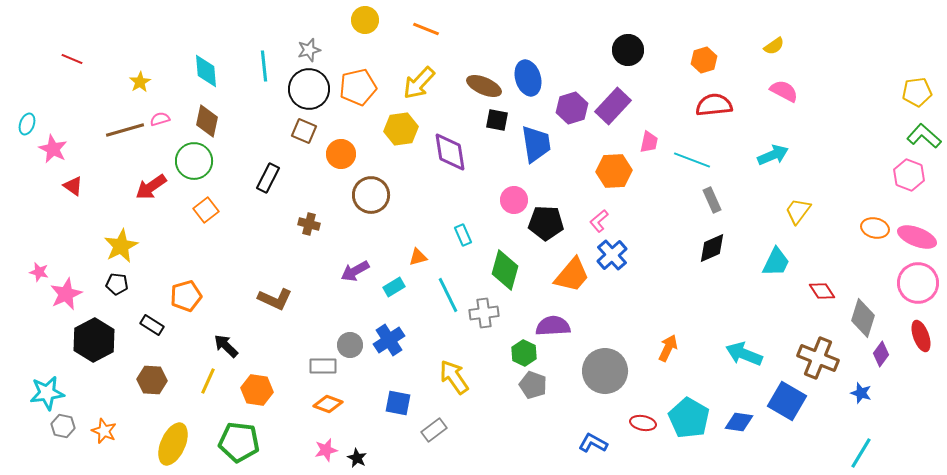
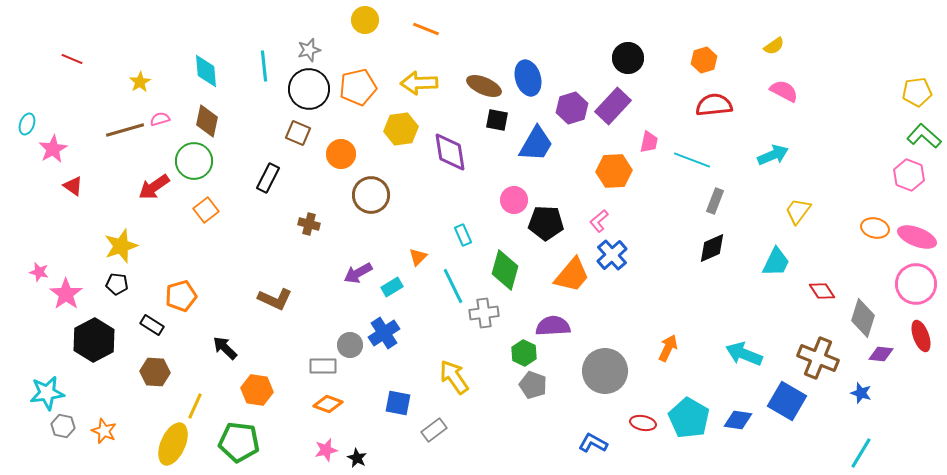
black circle at (628, 50): moved 8 px down
yellow arrow at (419, 83): rotated 45 degrees clockwise
brown square at (304, 131): moved 6 px left, 2 px down
blue trapezoid at (536, 144): rotated 39 degrees clockwise
pink star at (53, 149): rotated 16 degrees clockwise
red arrow at (151, 187): moved 3 px right
gray rectangle at (712, 200): moved 3 px right, 1 px down; rotated 45 degrees clockwise
yellow star at (121, 246): rotated 8 degrees clockwise
orange triangle at (418, 257): rotated 30 degrees counterclockwise
purple arrow at (355, 271): moved 3 px right, 2 px down
pink circle at (918, 283): moved 2 px left, 1 px down
cyan rectangle at (394, 287): moved 2 px left
pink star at (66, 294): rotated 12 degrees counterclockwise
cyan line at (448, 295): moved 5 px right, 9 px up
orange pentagon at (186, 296): moved 5 px left
blue cross at (389, 340): moved 5 px left, 7 px up
black arrow at (226, 346): moved 1 px left, 2 px down
purple diamond at (881, 354): rotated 60 degrees clockwise
brown hexagon at (152, 380): moved 3 px right, 8 px up
yellow line at (208, 381): moved 13 px left, 25 px down
blue diamond at (739, 422): moved 1 px left, 2 px up
